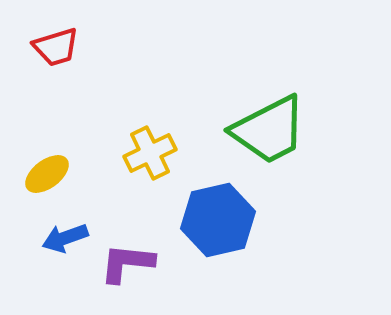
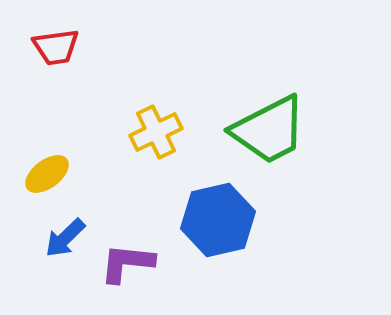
red trapezoid: rotated 9 degrees clockwise
yellow cross: moved 6 px right, 21 px up
blue arrow: rotated 24 degrees counterclockwise
